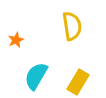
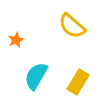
yellow semicircle: rotated 140 degrees clockwise
